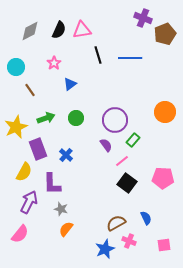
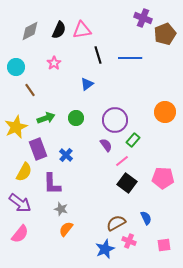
blue triangle: moved 17 px right
purple arrow: moved 9 px left, 1 px down; rotated 100 degrees clockwise
